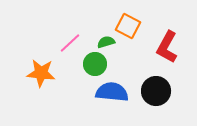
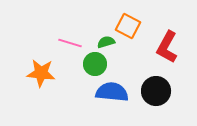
pink line: rotated 60 degrees clockwise
